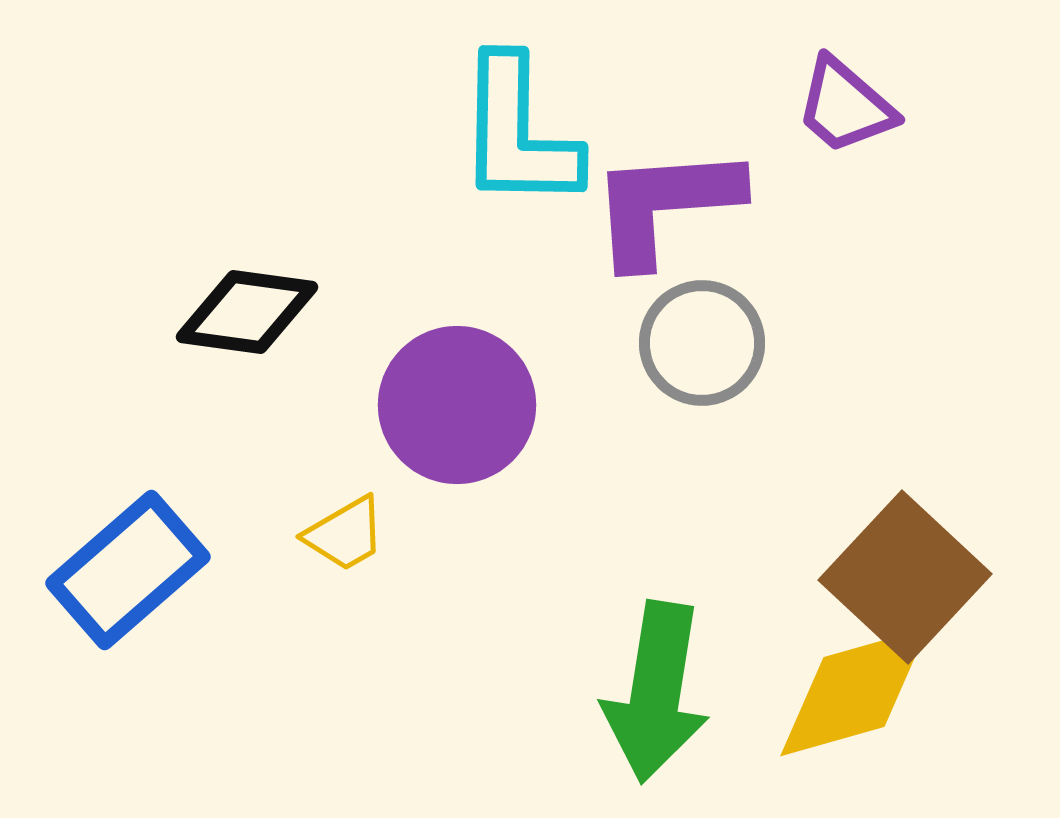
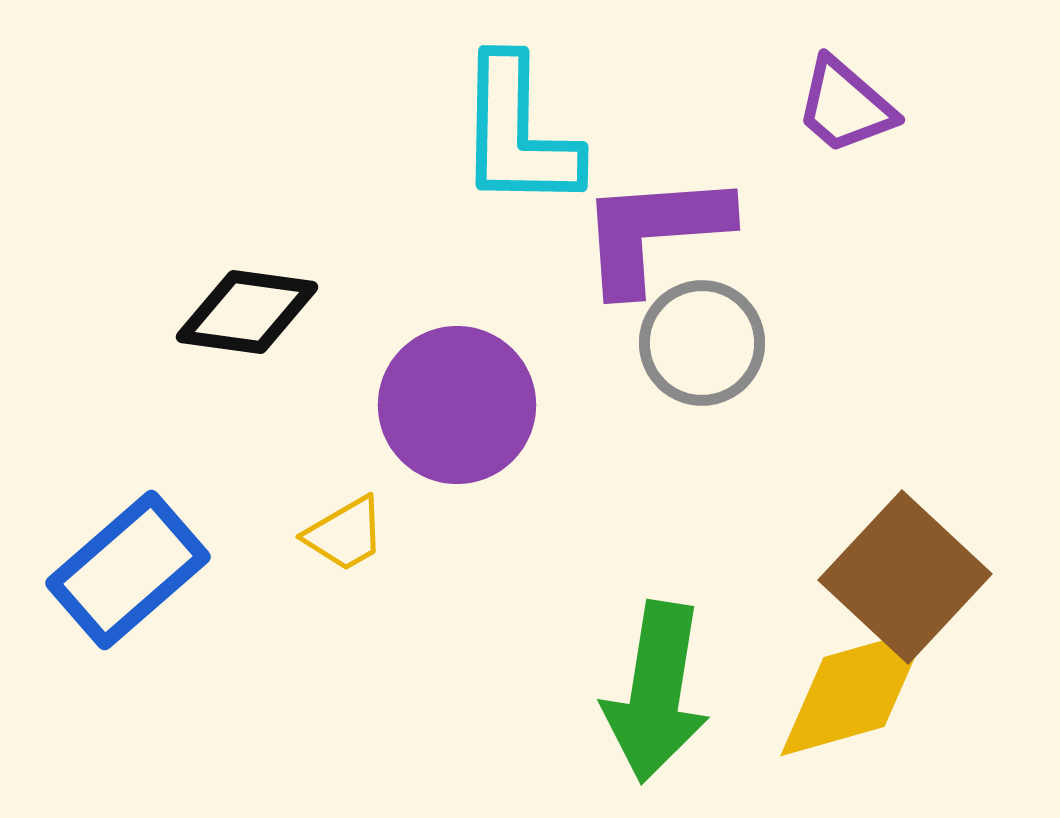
purple L-shape: moved 11 px left, 27 px down
